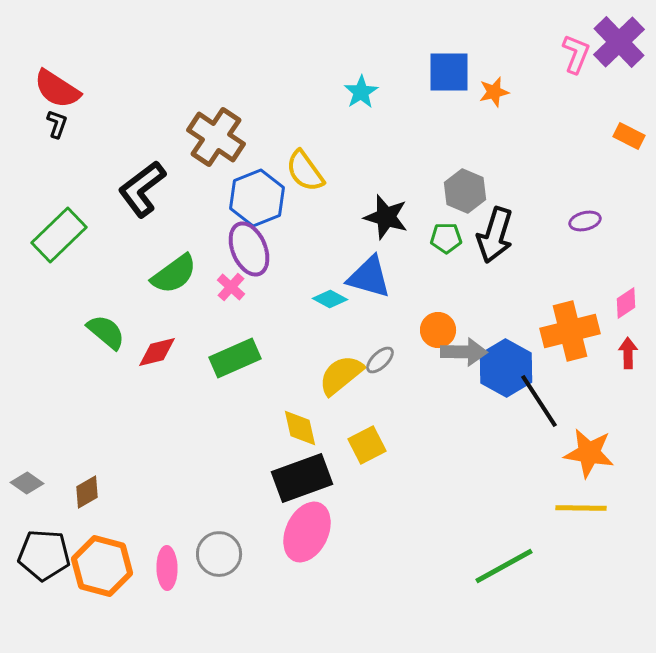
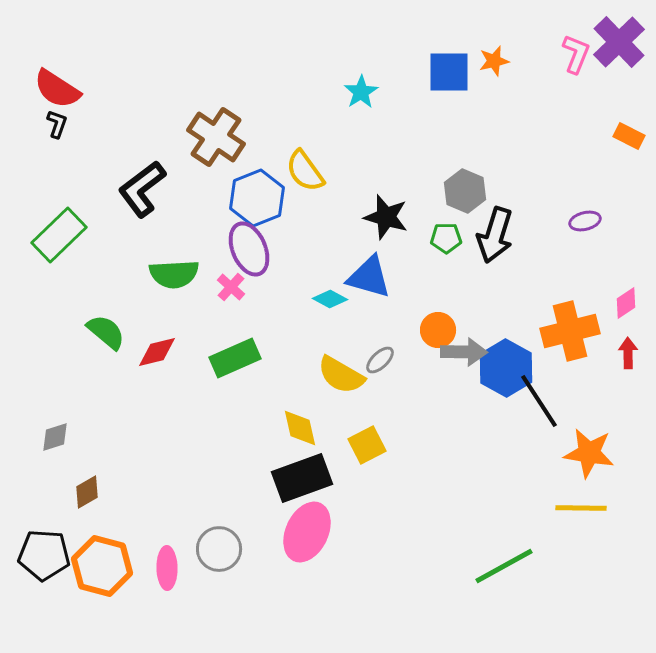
orange star at (494, 92): moved 31 px up
green semicircle at (174, 274): rotated 33 degrees clockwise
yellow semicircle at (341, 375): rotated 111 degrees counterclockwise
gray diamond at (27, 483): moved 28 px right, 46 px up; rotated 52 degrees counterclockwise
gray circle at (219, 554): moved 5 px up
